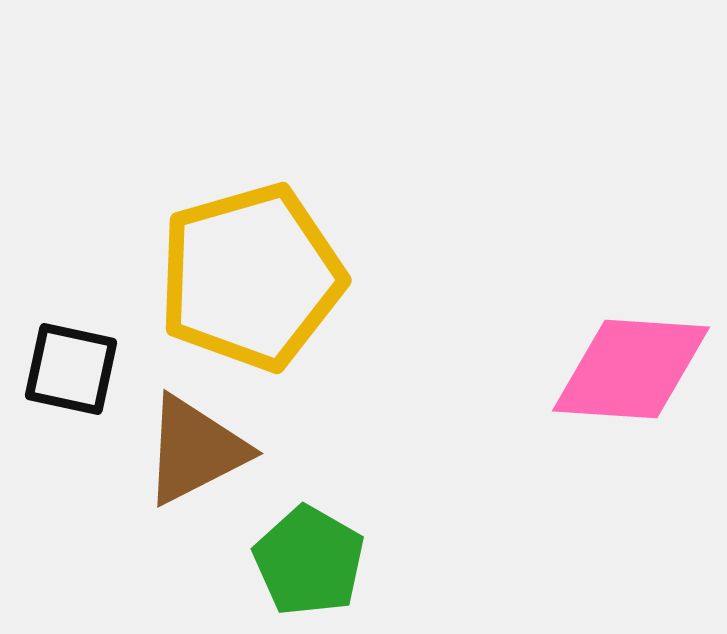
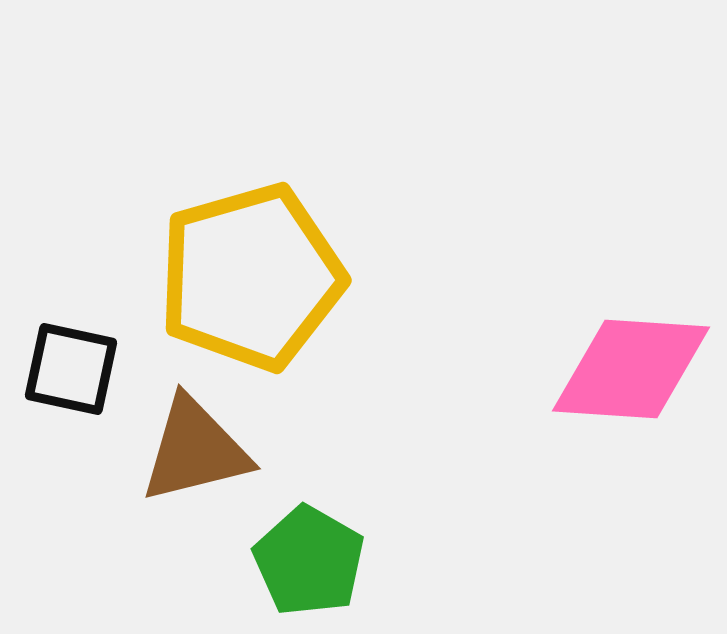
brown triangle: rotated 13 degrees clockwise
